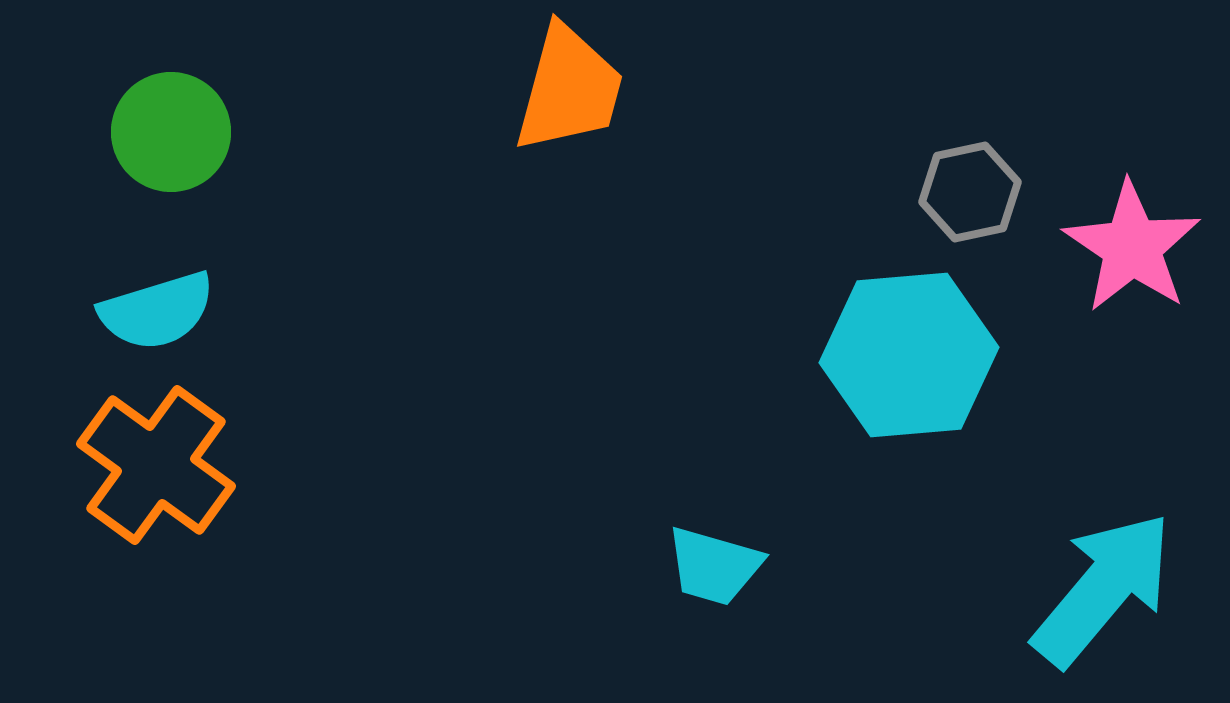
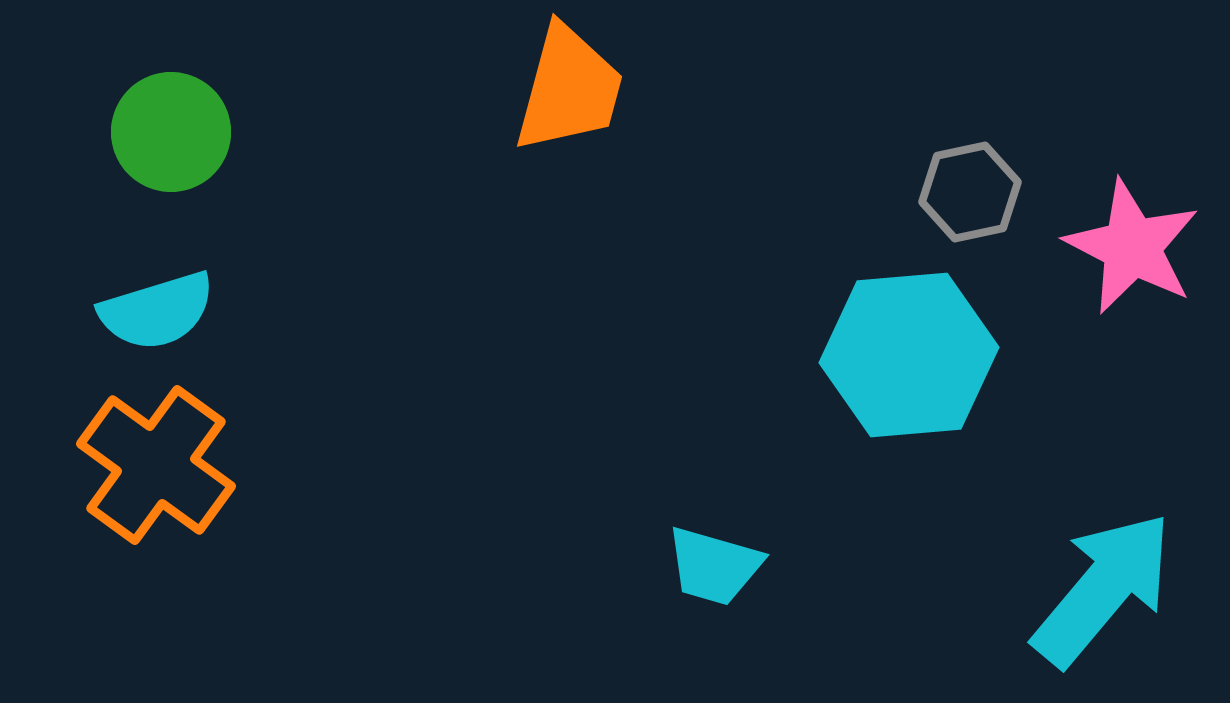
pink star: rotated 7 degrees counterclockwise
